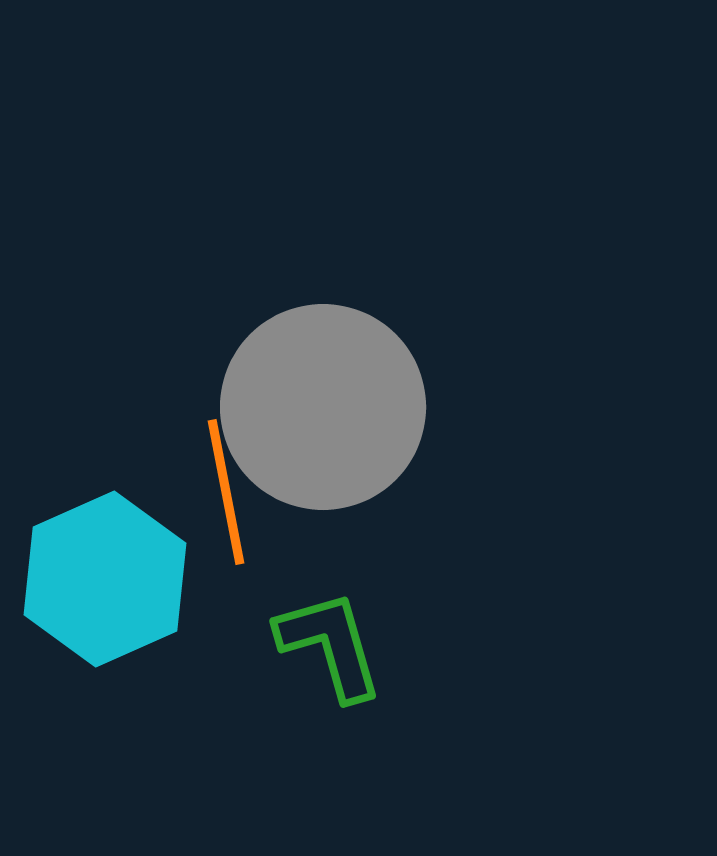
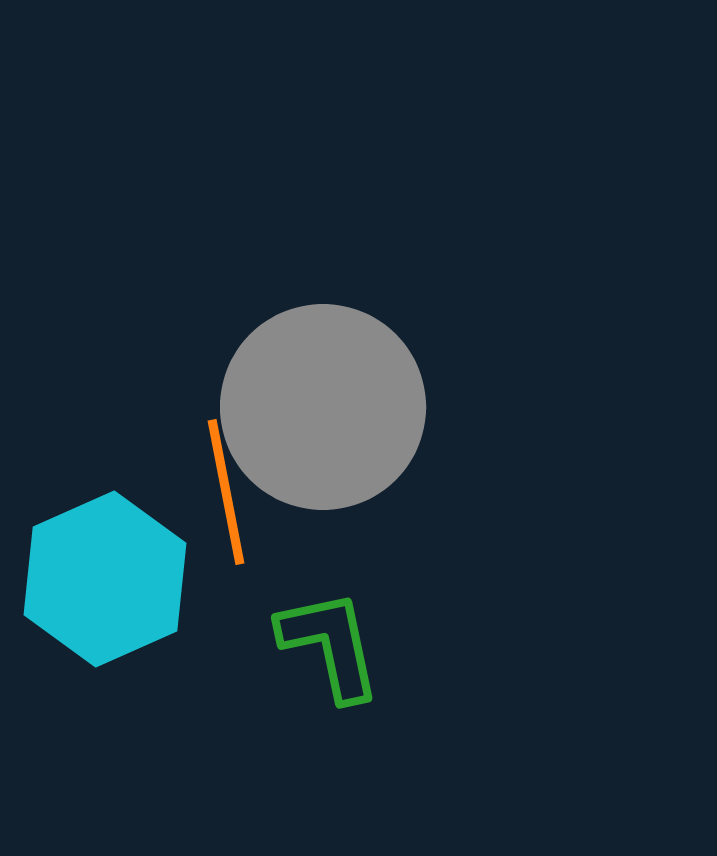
green L-shape: rotated 4 degrees clockwise
